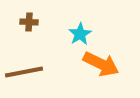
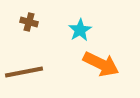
brown cross: rotated 12 degrees clockwise
cyan star: moved 4 px up
